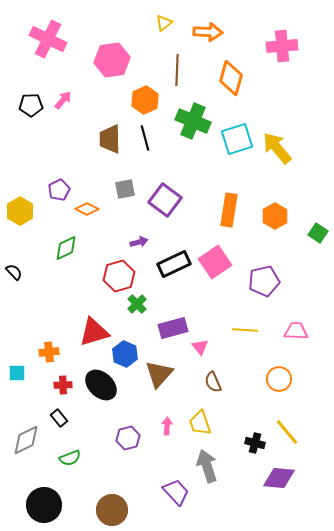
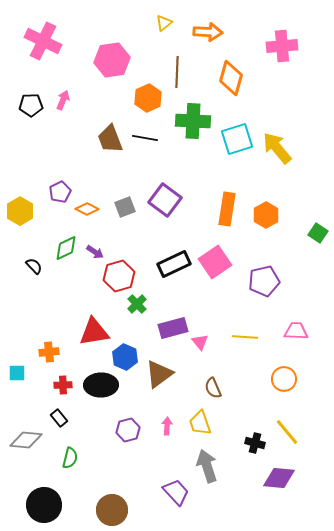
pink cross at (48, 39): moved 5 px left, 2 px down
brown line at (177, 70): moved 2 px down
pink arrow at (63, 100): rotated 18 degrees counterclockwise
orange hexagon at (145, 100): moved 3 px right, 2 px up
green cross at (193, 121): rotated 20 degrees counterclockwise
black line at (145, 138): rotated 65 degrees counterclockwise
brown trapezoid at (110, 139): rotated 20 degrees counterclockwise
gray square at (125, 189): moved 18 px down; rotated 10 degrees counterclockwise
purple pentagon at (59, 190): moved 1 px right, 2 px down
orange rectangle at (229, 210): moved 2 px left, 1 px up
orange hexagon at (275, 216): moved 9 px left, 1 px up
purple arrow at (139, 242): moved 44 px left, 10 px down; rotated 48 degrees clockwise
black semicircle at (14, 272): moved 20 px right, 6 px up
yellow line at (245, 330): moved 7 px down
red triangle at (94, 332): rotated 8 degrees clockwise
pink triangle at (200, 347): moved 5 px up
blue hexagon at (125, 354): moved 3 px down
brown triangle at (159, 374): rotated 12 degrees clockwise
orange circle at (279, 379): moved 5 px right
brown semicircle at (213, 382): moved 6 px down
black ellipse at (101, 385): rotated 44 degrees counterclockwise
purple hexagon at (128, 438): moved 8 px up
gray diamond at (26, 440): rotated 32 degrees clockwise
green semicircle at (70, 458): rotated 55 degrees counterclockwise
